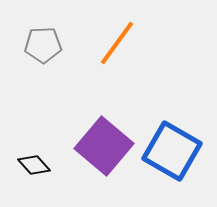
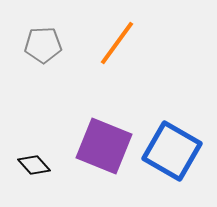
purple square: rotated 18 degrees counterclockwise
